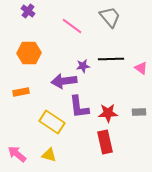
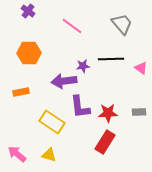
gray trapezoid: moved 12 px right, 7 px down
purple L-shape: moved 1 px right
red rectangle: rotated 45 degrees clockwise
